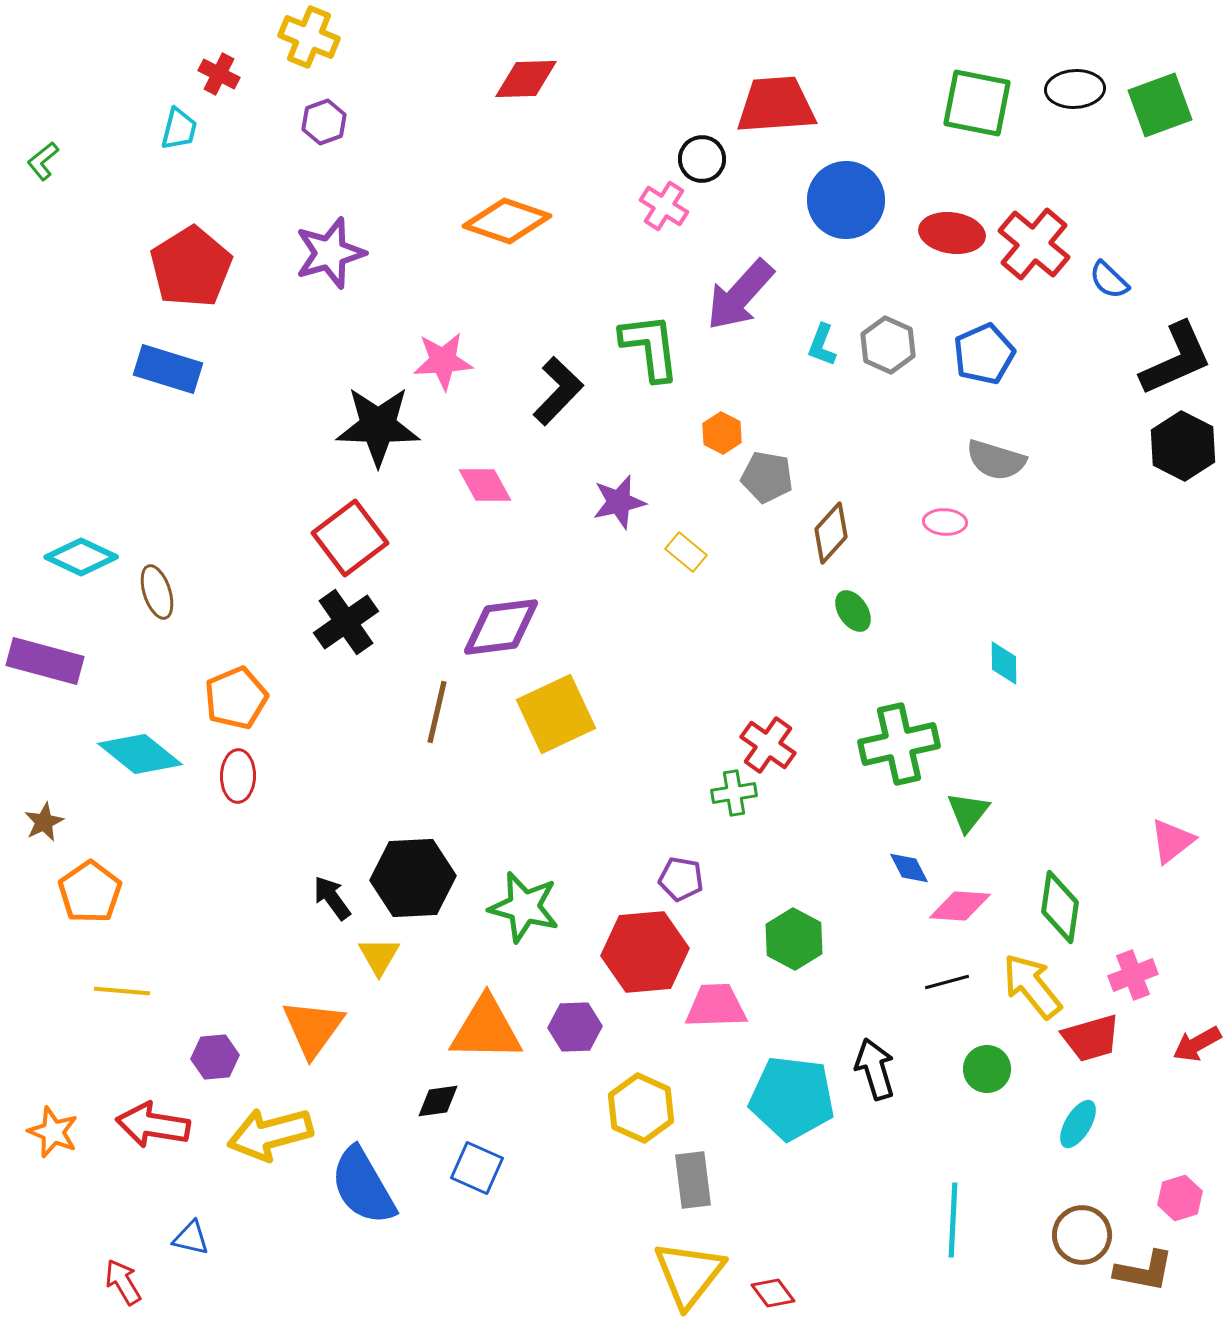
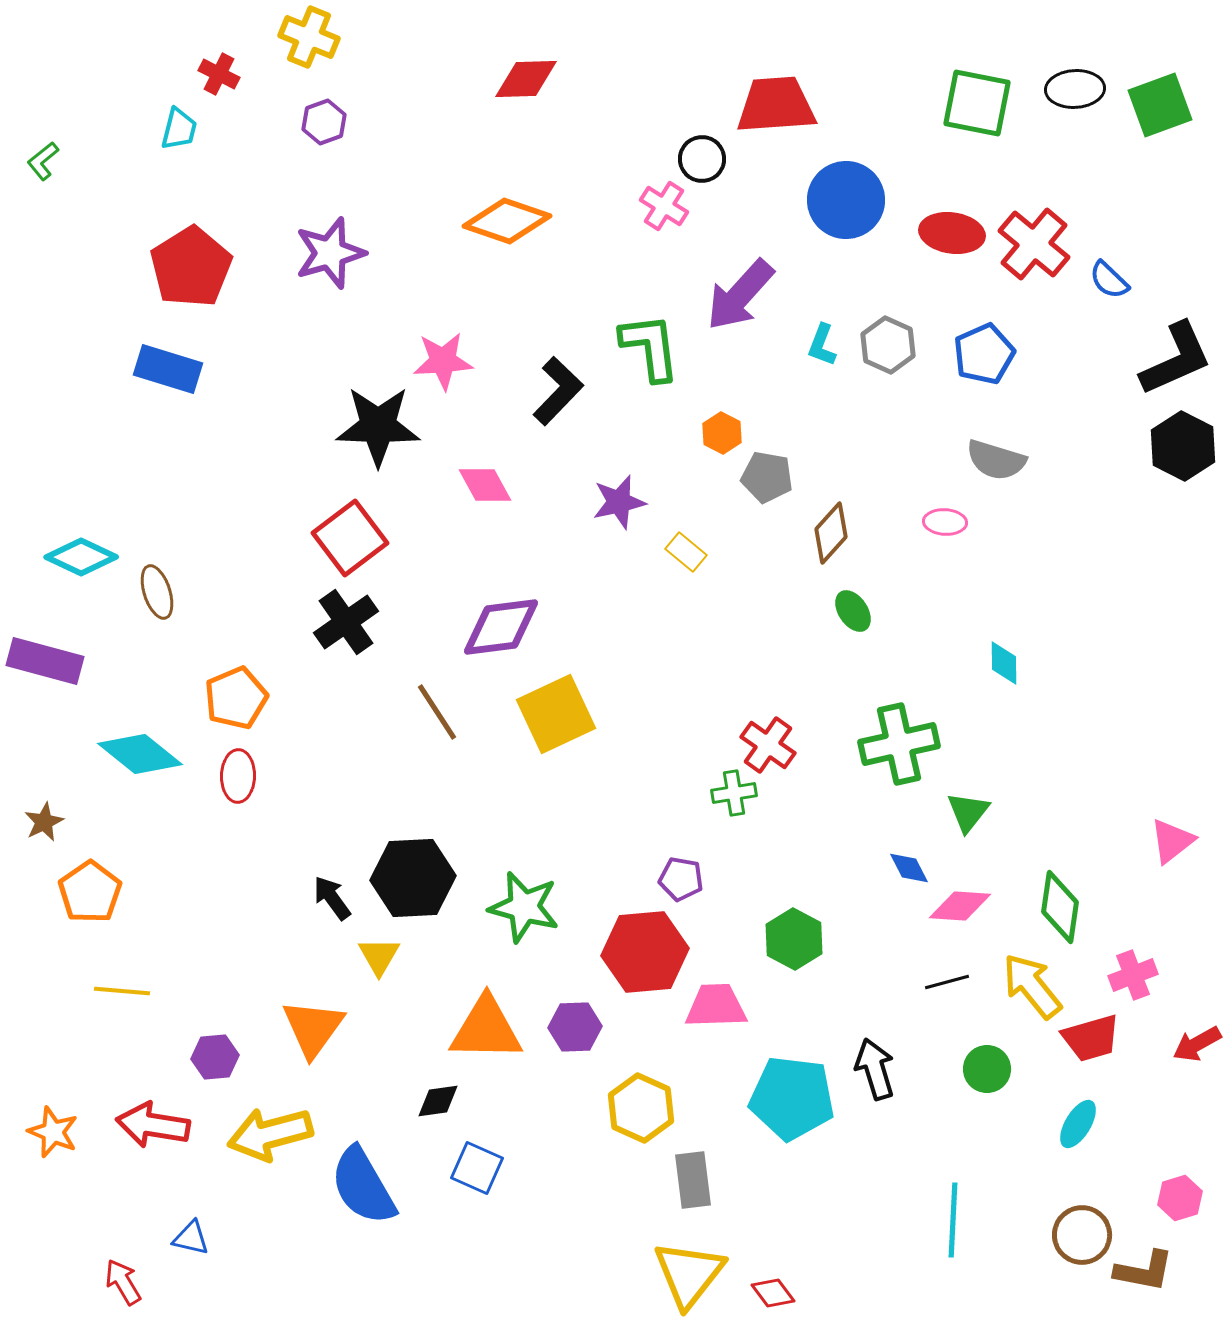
brown line at (437, 712): rotated 46 degrees counterclockwise
